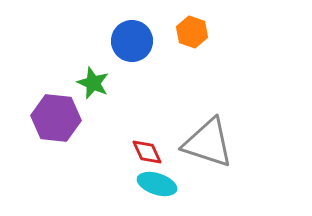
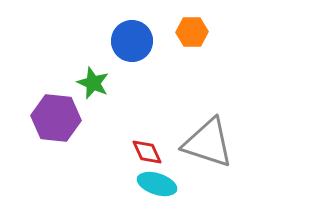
orange hexagon: rotated 20 degrees counterclockwise
